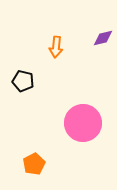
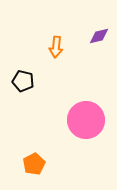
purple diamond: moved 4 px left, 2 px up
pink circle: moved 3 px right, 3 px up
